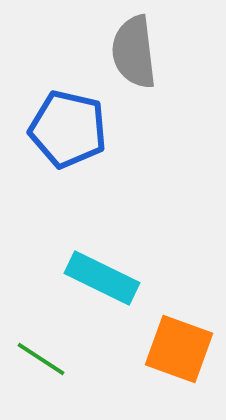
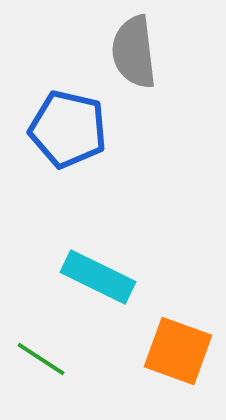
cyan rectangle: moved 4 px left, 1 px up
orange square: moved 1 px left, 2 px down
